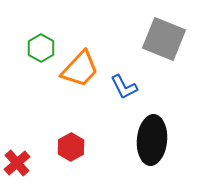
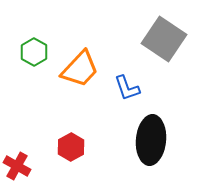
gray square: rotated 12 degrees clockwise
green hexagon: moved 7 px left, 4 px down
blue L-shape: moved 3 px right, 1 px down; rotated 8 degrees clockwise
black ellipse: moved 1 px left
red cross: moved 3 px down; rotated 20 degrees counterclockwise
